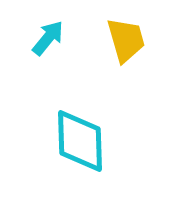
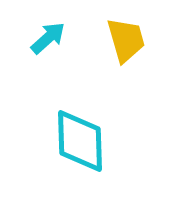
cyan arrow: rotated 9 degrees clockwise
